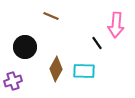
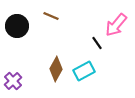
pink arrow: rotated 35 degrees clockwise
black circle: moved 8 px left, 21 px up
cyan rectangle: rotated 30 degrees counterclockwise
purple cross: rotated 24 degrees counterclockwise
